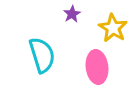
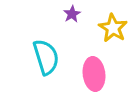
cyan semicircle: moved 4 px right, 2 px down
pink ellipse: moved 3 px left, 7 px down
